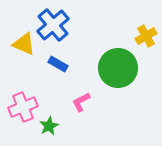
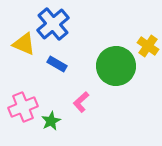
blue cross: moved 1 px up
yellow cross: moved 2 px right, 10 px down; rotated 25 degrees counterclockwise
blue rectangle: moved 1 px left
green circle: moved 2 px left, 2 px up
pink L-shape: rotated 15 degrees counterclockwise
green star: moved 2 px right, 5 px up
